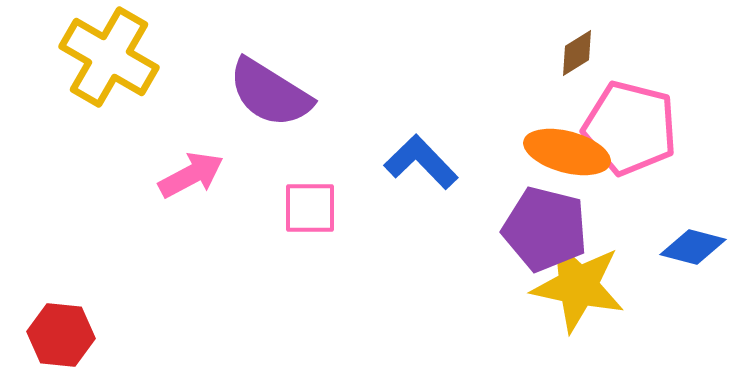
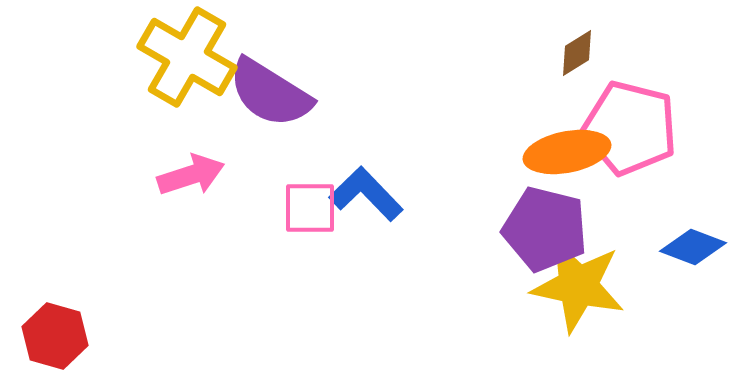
yellow cross: moved 78 px right
orange ellipse: rotated 26 degrees counterclockwise
blue L-shape: moved 55 px left, 32 px down
pink arrow: rotated 10 degrees clockwise
blue diamond: rotated 6 degrees clockwise
red hexagon: moved 6 px left, 1 px down; rotated 10 degrees clockwise
